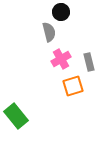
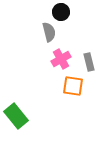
orange square: rotated 25 degrees clockwise
